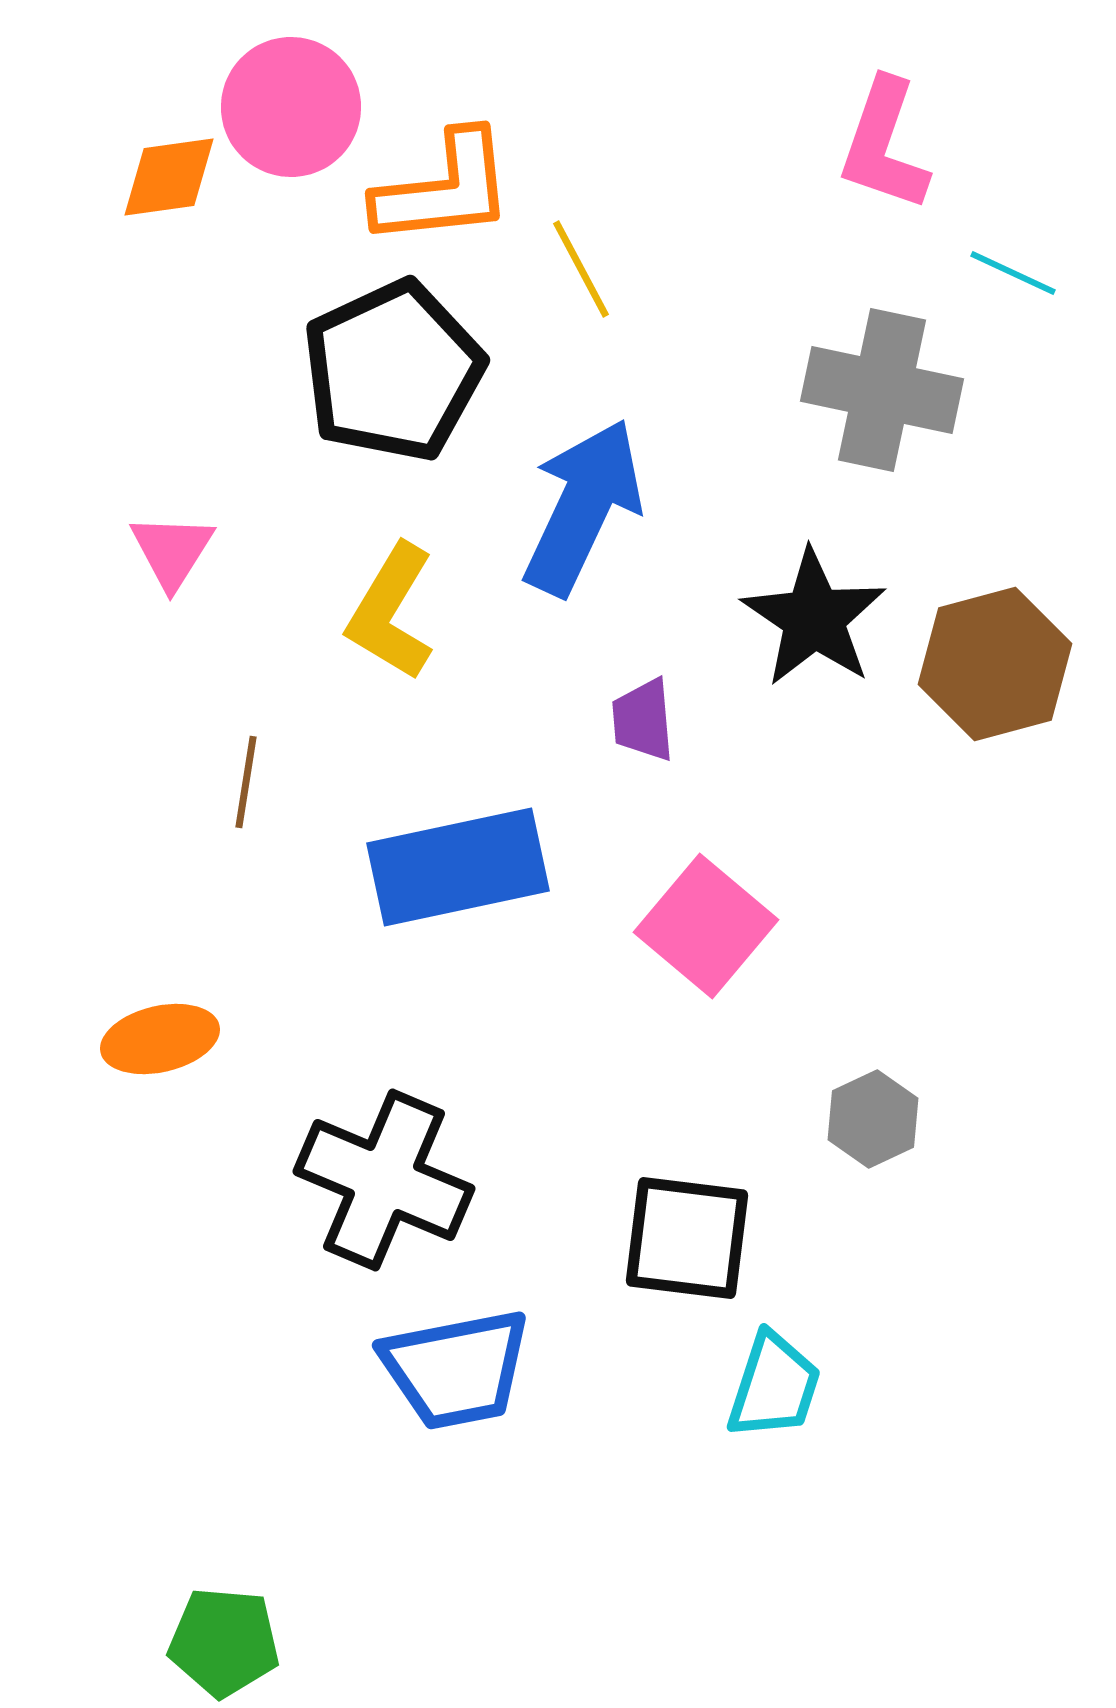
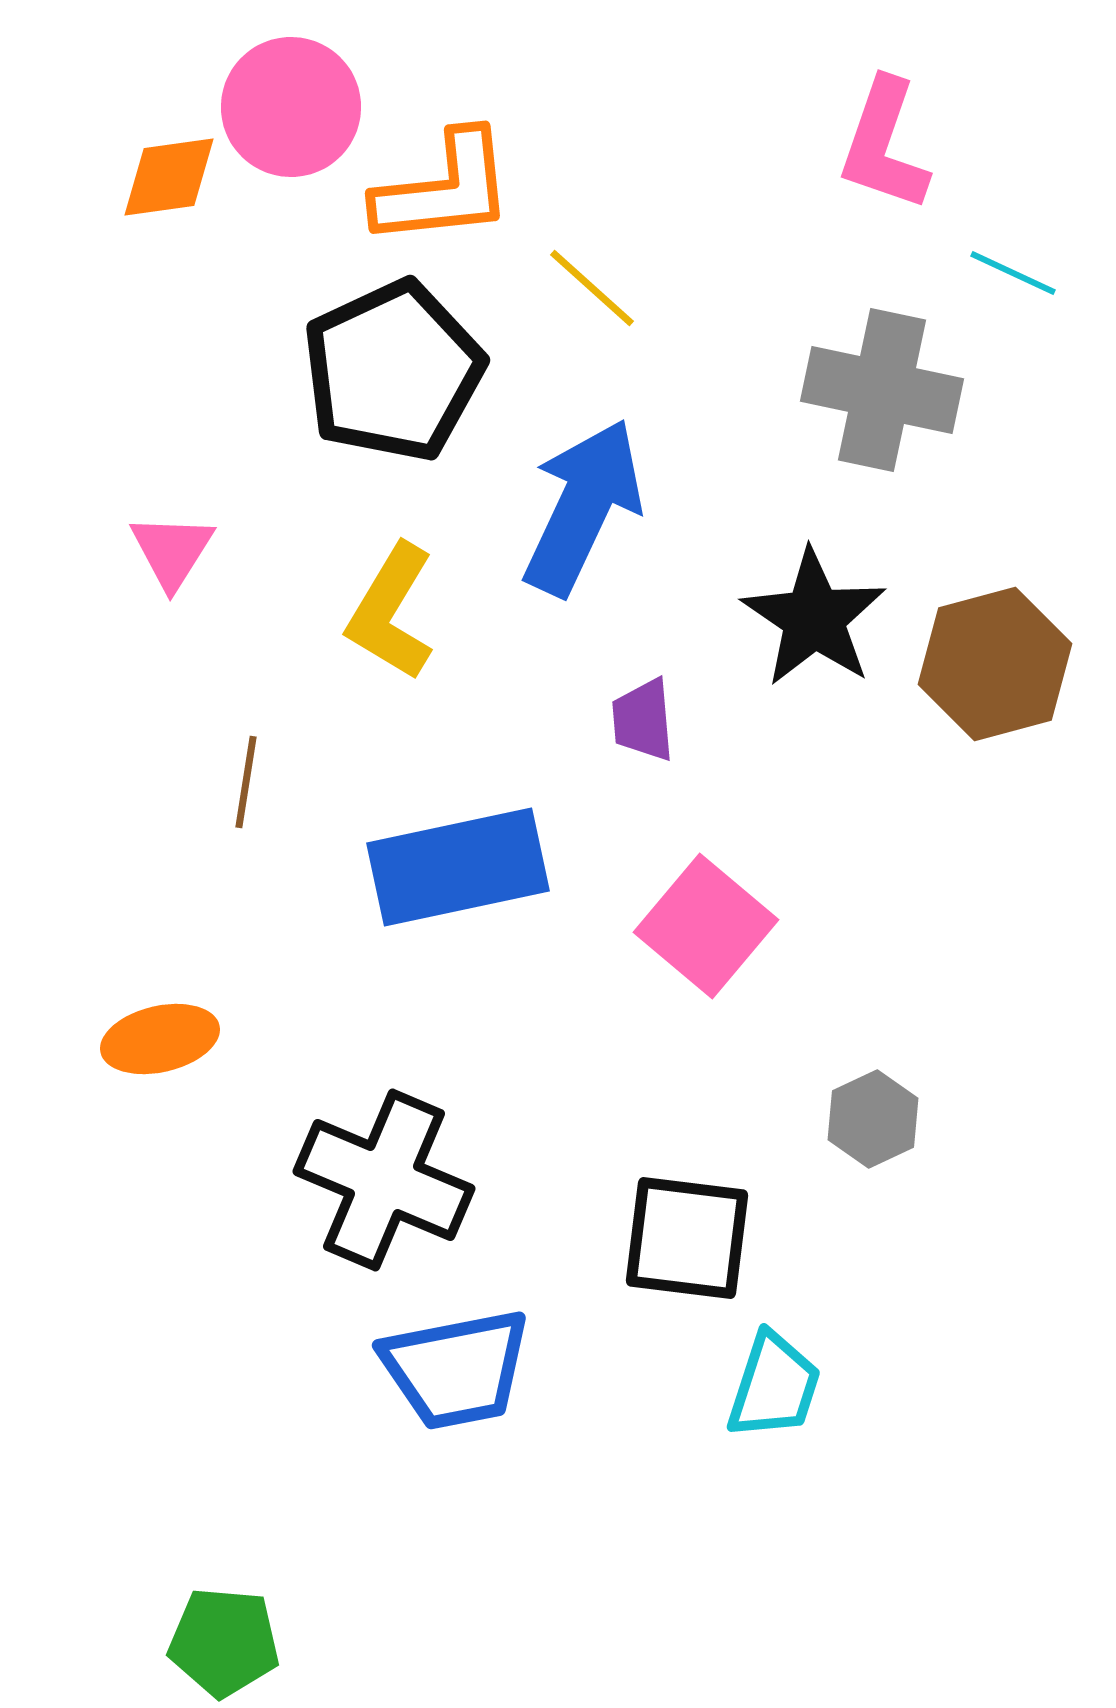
yellow line: moved 11 px right, 19 px down; rotated 20 degrees counterclockwise
